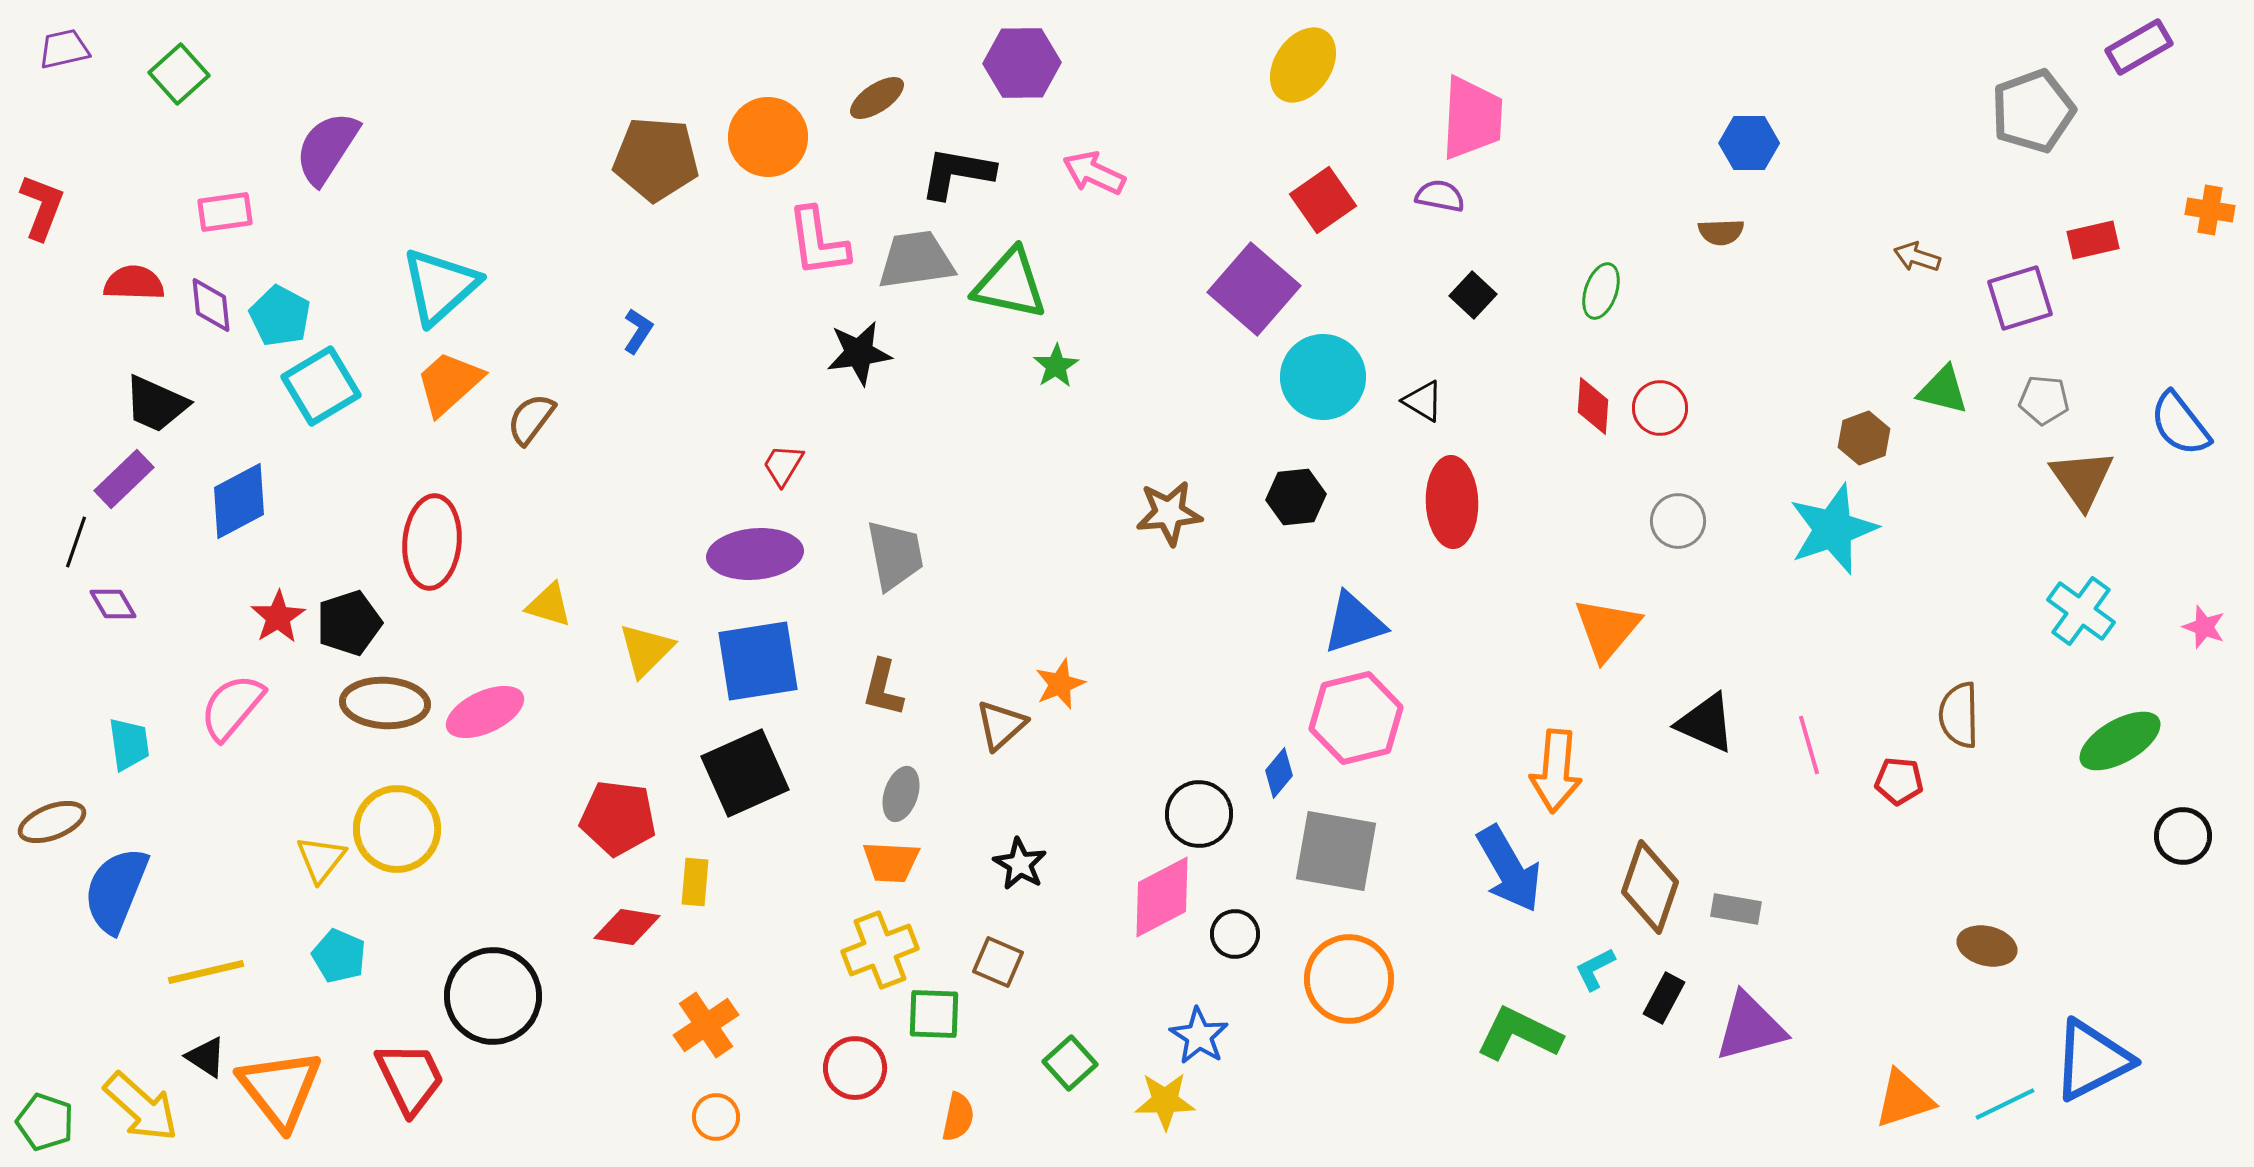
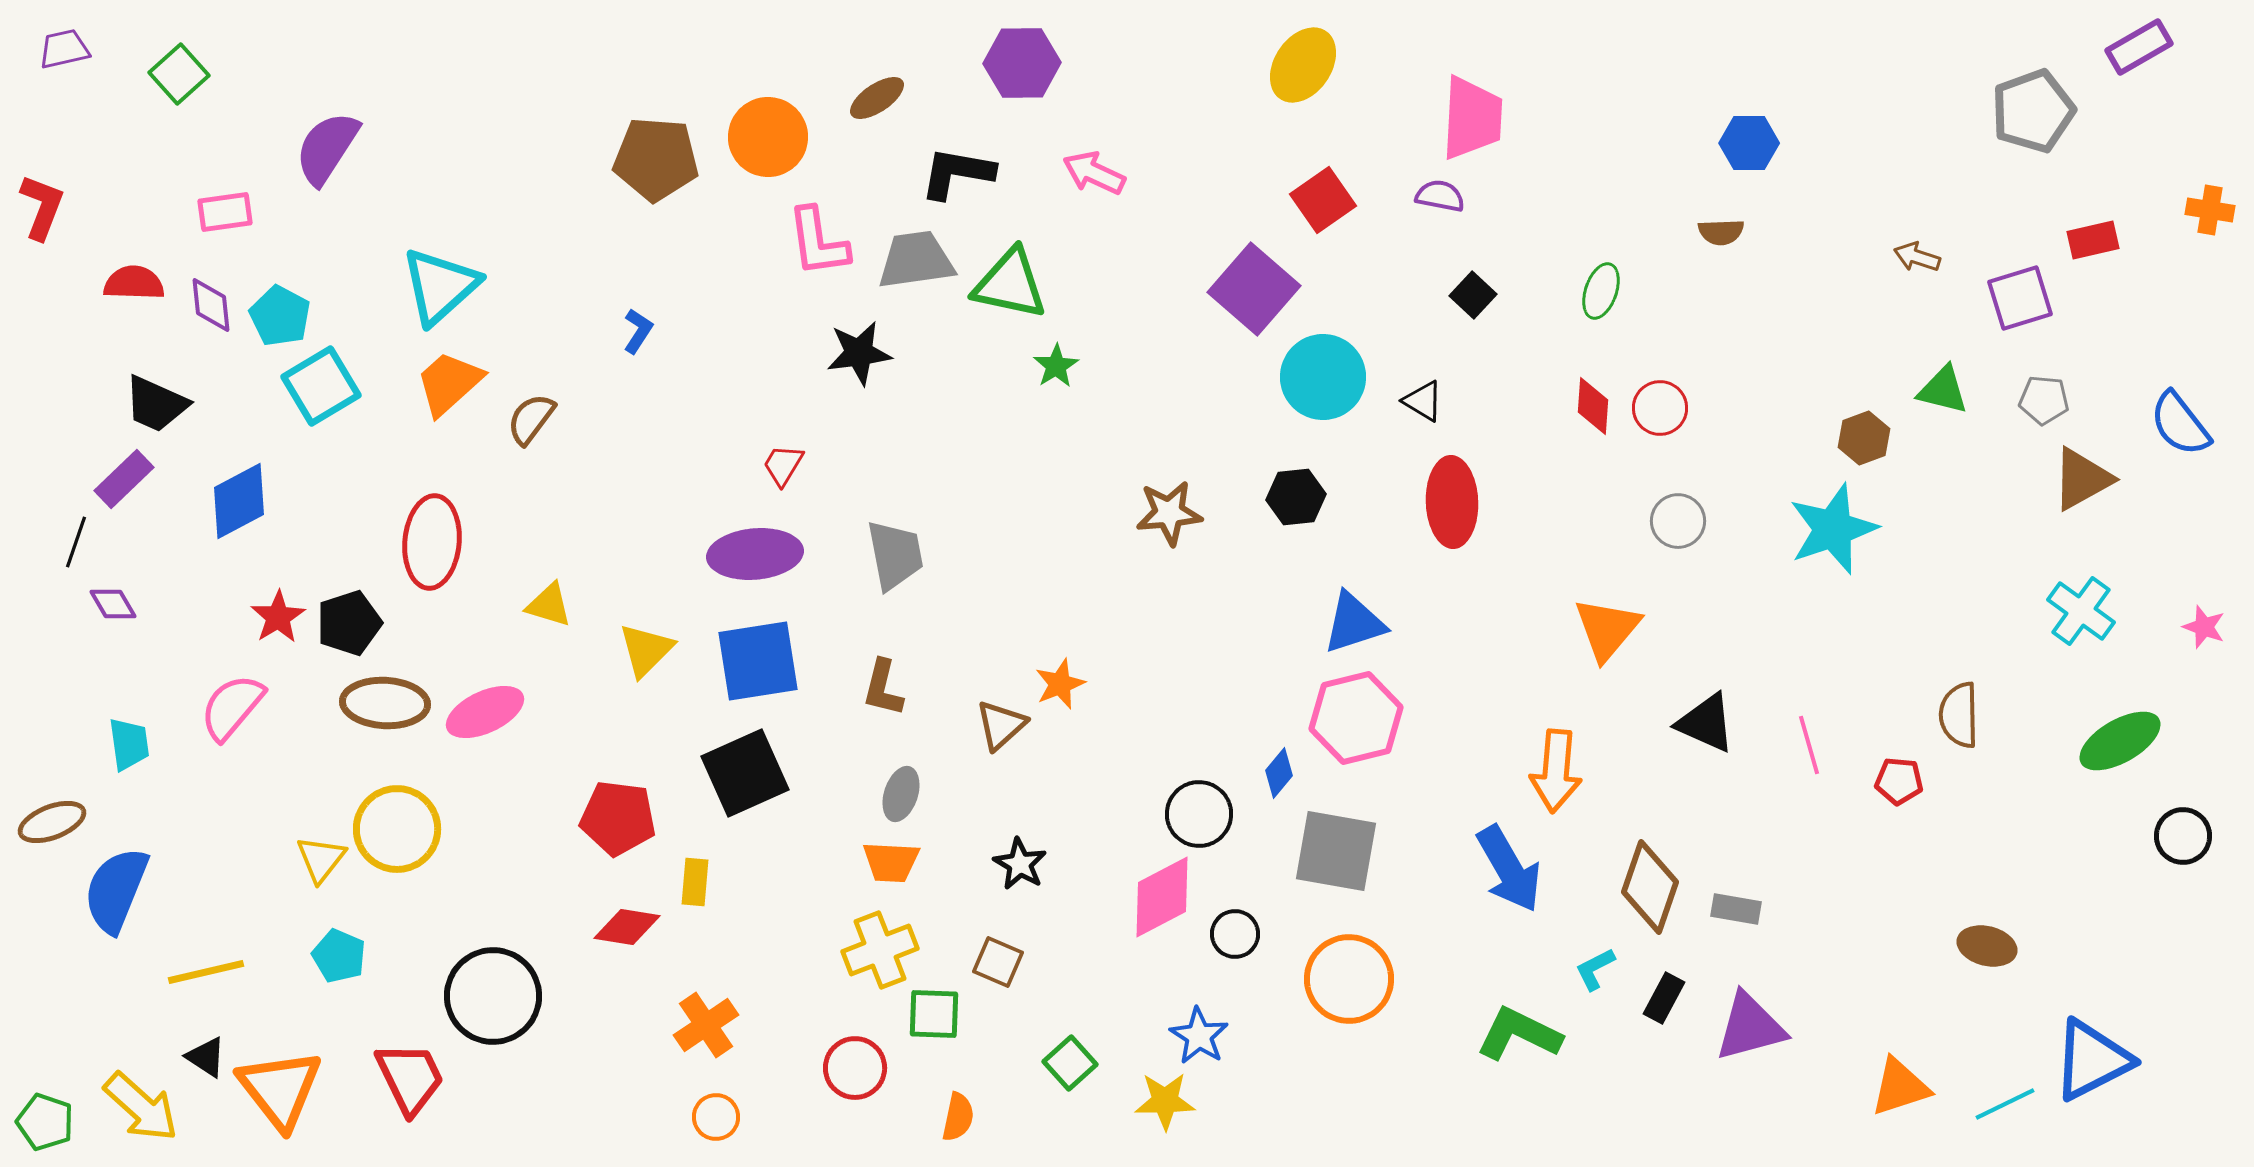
brown triangle at (2082, 479): rotated 36 degrees clockwise
orange triangle at (1904, 1099): moved 4 px left, 12 px up
